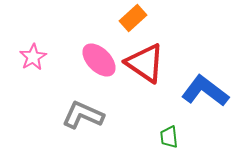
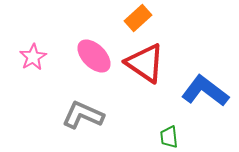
orange rectangle: moved 5 px right
pink ellipse: moved 5 px left, 4 px up
